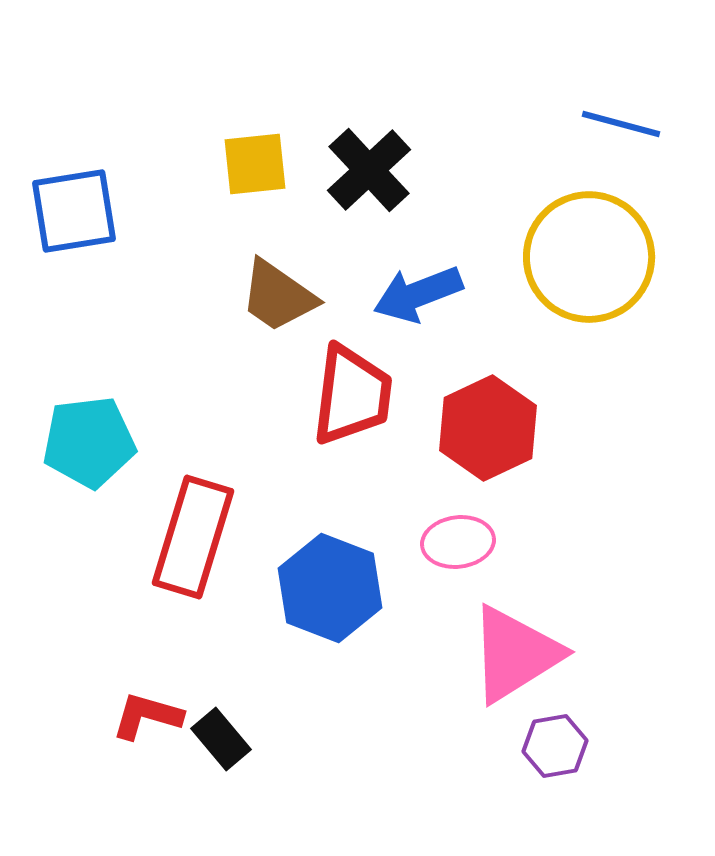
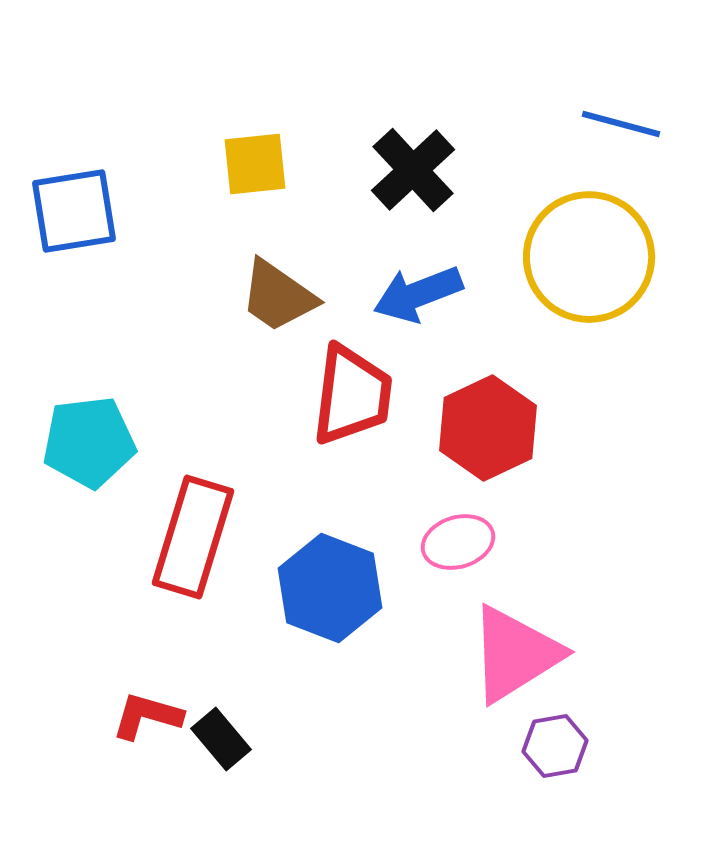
black cross: moved 44 px right
pink ellipse: rotated 10 degrees counterclockwise
